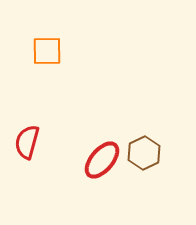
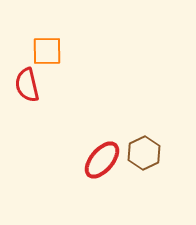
red semicircle: moved 57 px up; rotated 28 degrees counterclockwise
